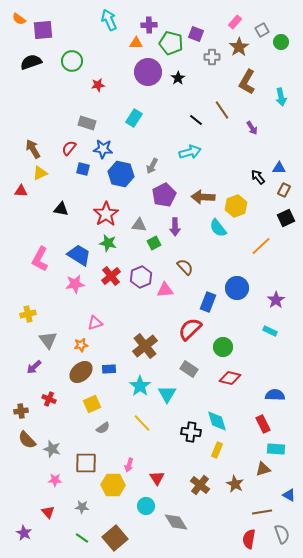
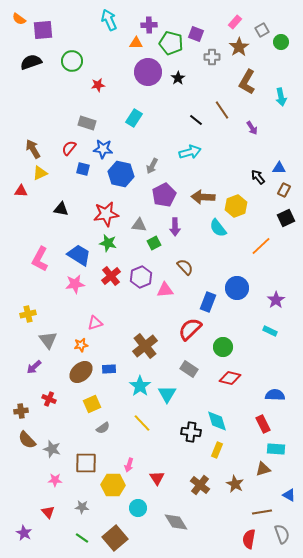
red star at (106, 214): rotated 25 degrees clockwise
cyan circle at (146, 506): moved 8 px left, 2 px down
